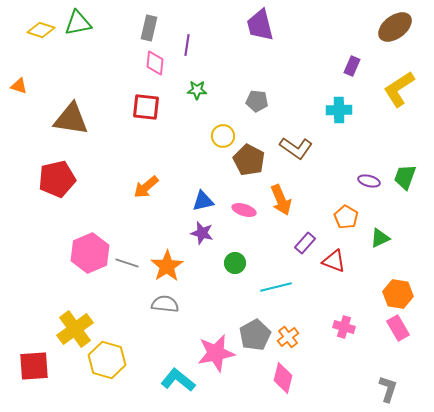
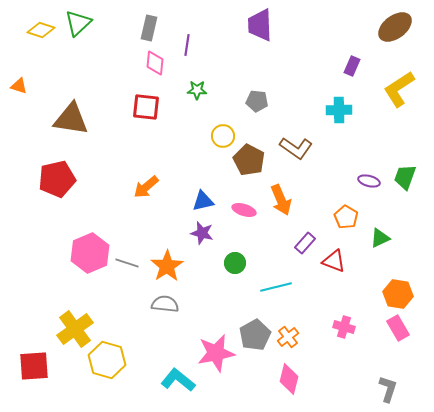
green triangle at (78, 23): rotated 32 degrees counterclockwise
purple trapezoid at (260, 25): rotated 12 degrees clockwise
pink diamond at (283, 378): moved 6 px right, 1 px down
